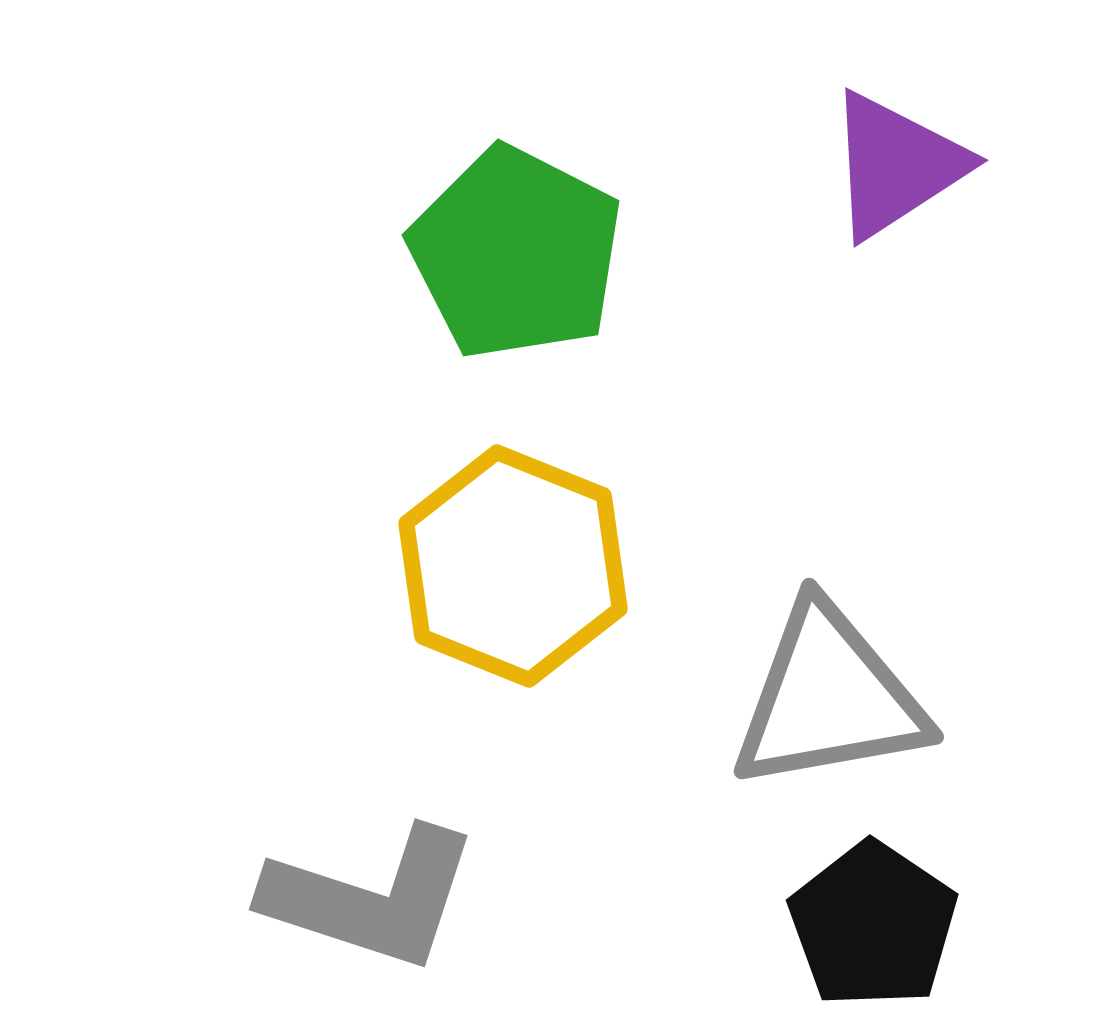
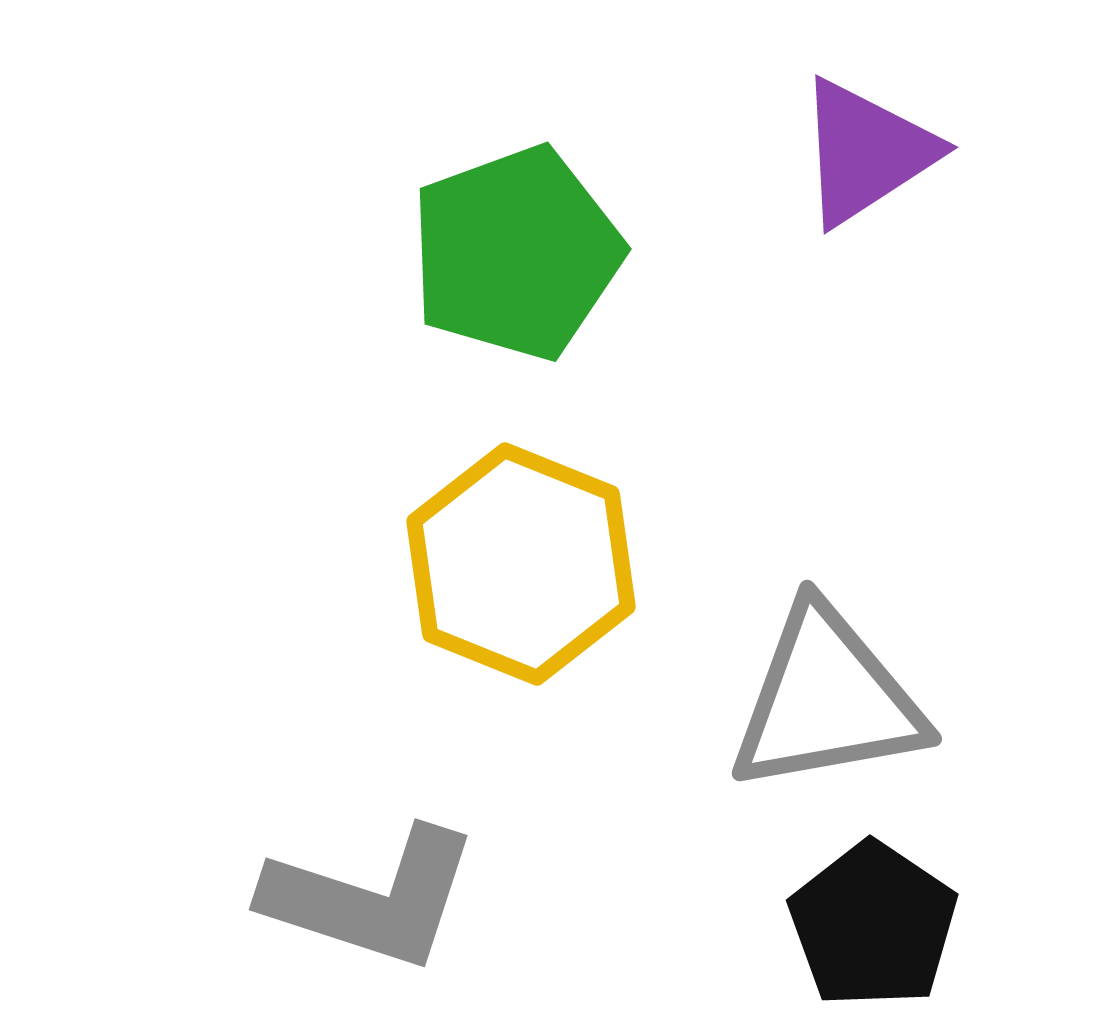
purple triangle: moved 30 px left, 13 px up
green pentagon: rotated 25 degrees clockwise
yellow hexagon: moved 8 px right, 2 px up
gray triangle: moved 2 px left, 2 px down
